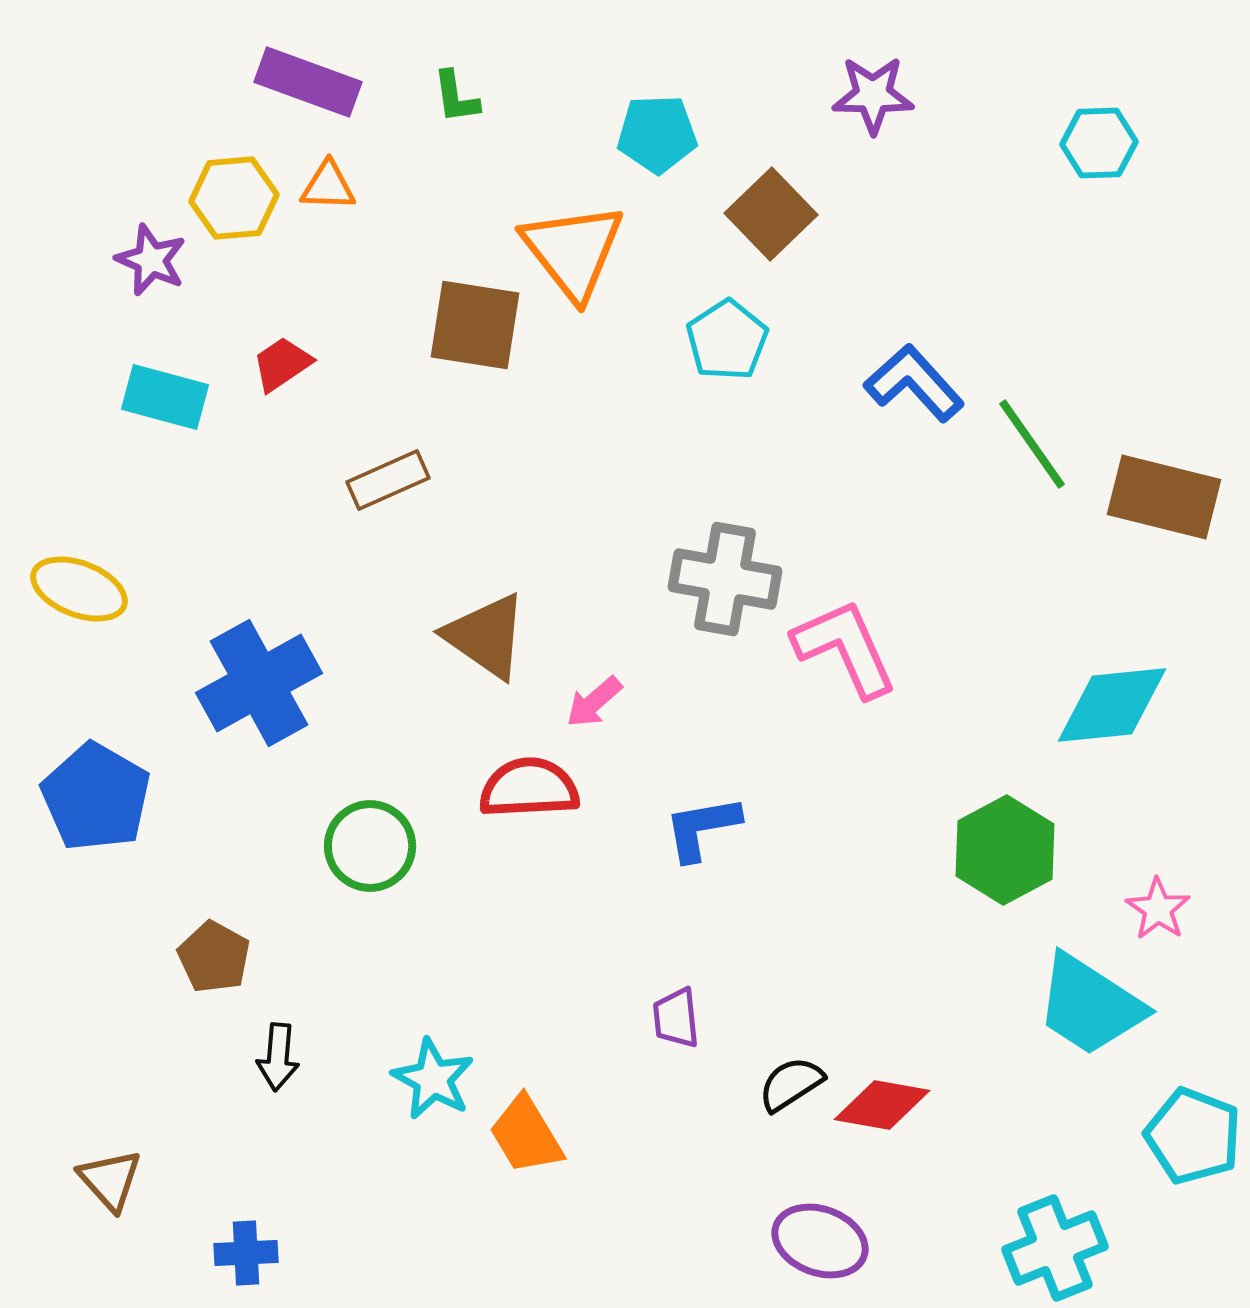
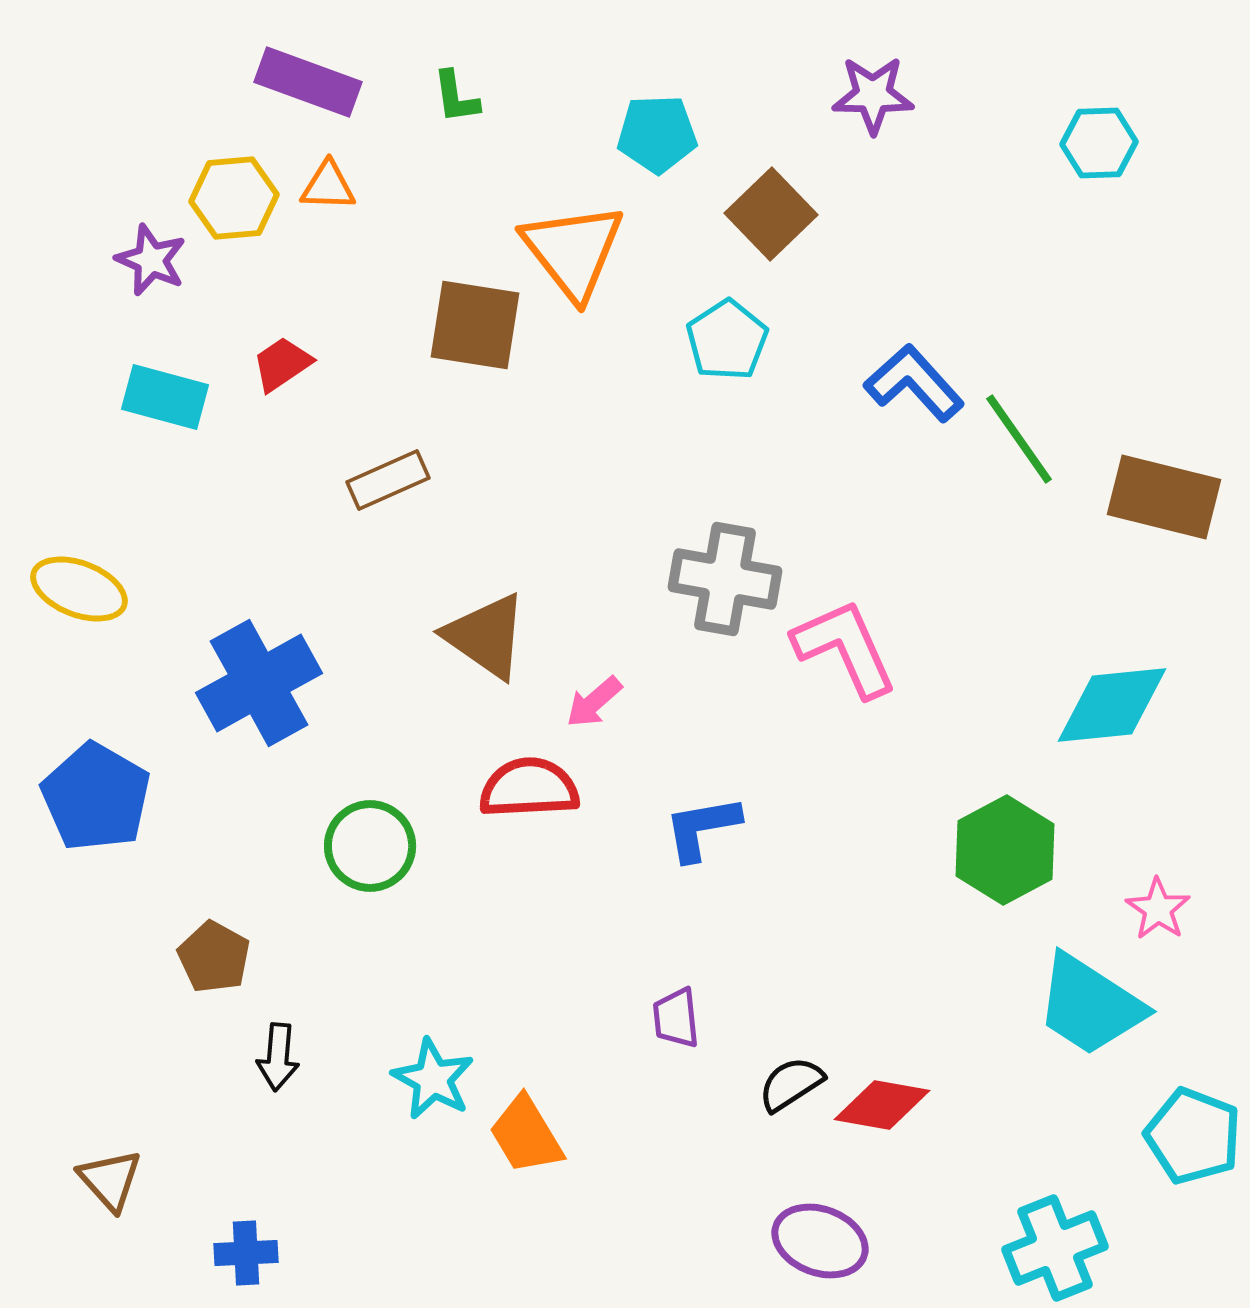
green line at (1032, 444): moved 13 px left, 5 px up
